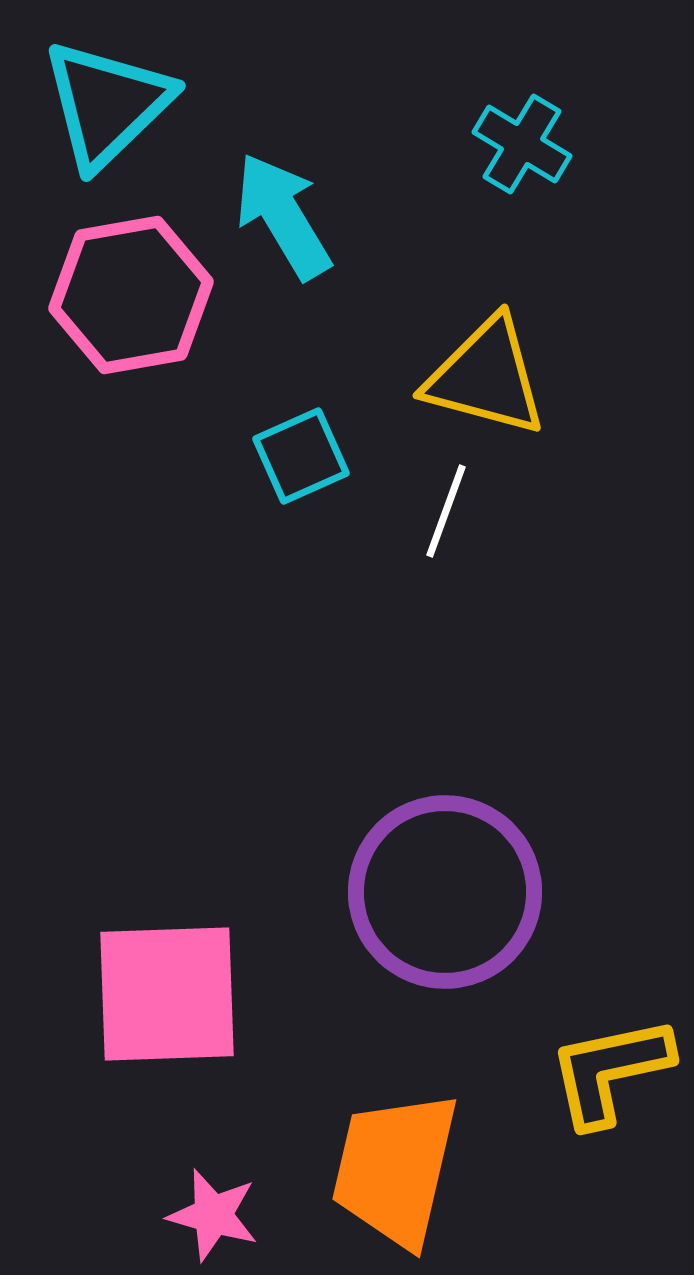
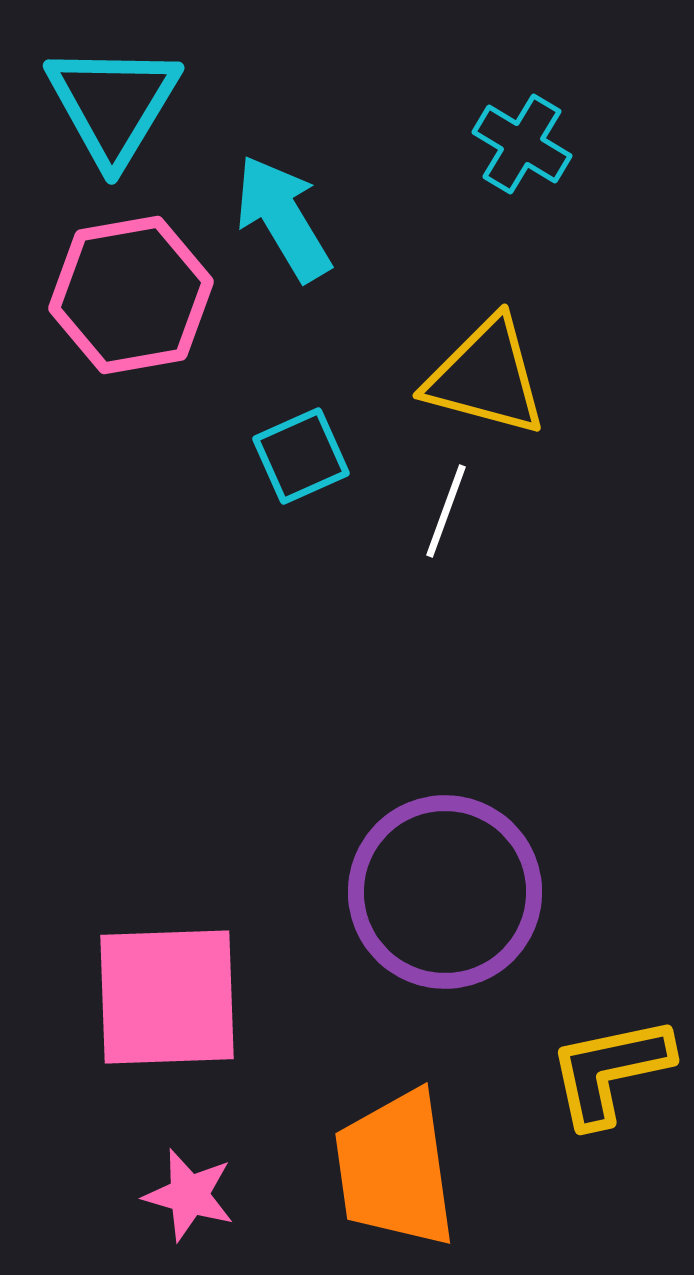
cyan triangle: moved 6 px right; rotated 15 degrees counterclockwise
cyan arrow: moved 2 px down
pink square: moved 3 px down
orange trapezoid: rotated 21 degrees counterclockwise
pink star: moved 24 px left, 20 px up
